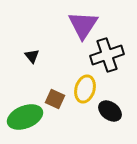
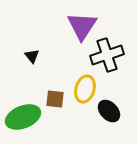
purple triangle: moved 1 px left, 1 px down
brown square: rotated 18 degrees counterclockwise
black ellipse: moved 1 px left; rotated 10 degrees clockwise
green ellipse: moved 2 px left
